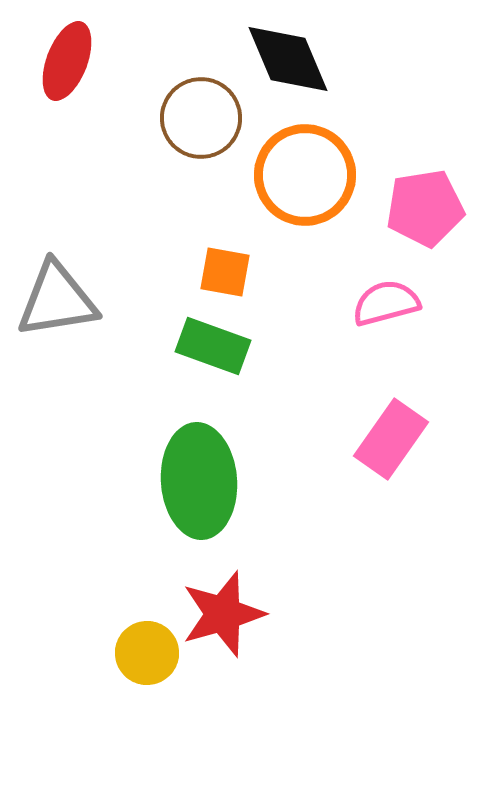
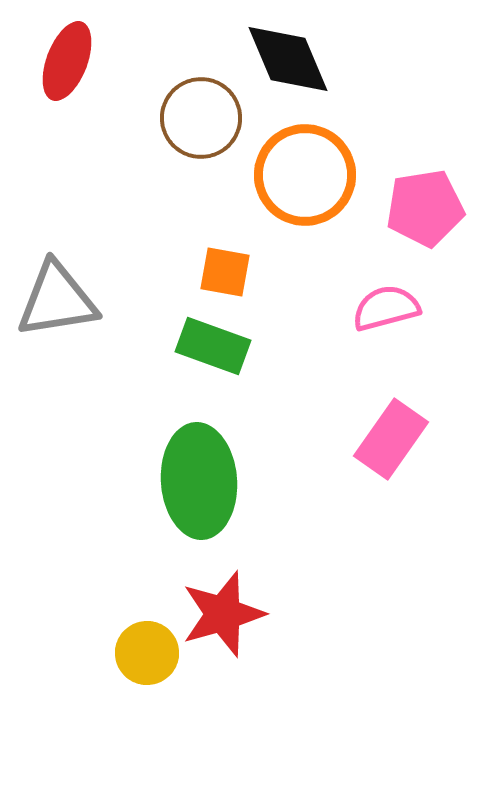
pink semicircle: moved 5 px down
